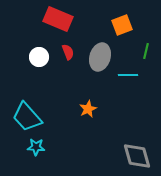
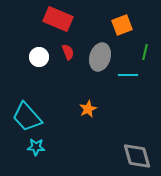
green line: moved 1 px left, 1 px down
